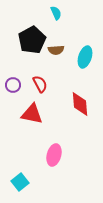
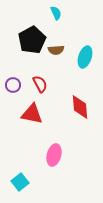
red diamond: moved 3 px down
